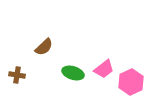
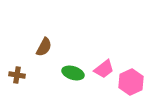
brown semicircle: rotated 18 degrees counterclockwise
